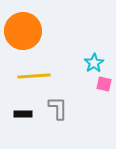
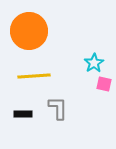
orange circle: moved 6 px right
